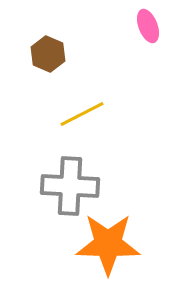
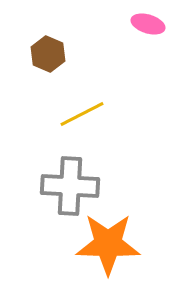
pink ellipse: moved 2 px up; rotated 52 degrees counterclockwise
